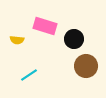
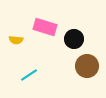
pink rectangle: moved 1 px down
yellow semicircle: moved 1 px left
brown circle: moved 1 px right
